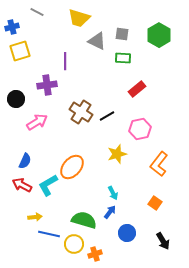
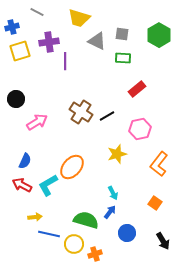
purple cross: moved 2 px right, 43 px up
green semicircle: moved 2 px right
